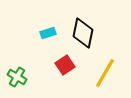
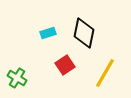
black diamond: moved 1 px right
green cross: moved 1 px down
